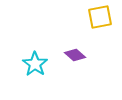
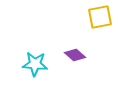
cyan star: rotated 30 degrees counterclockwise
